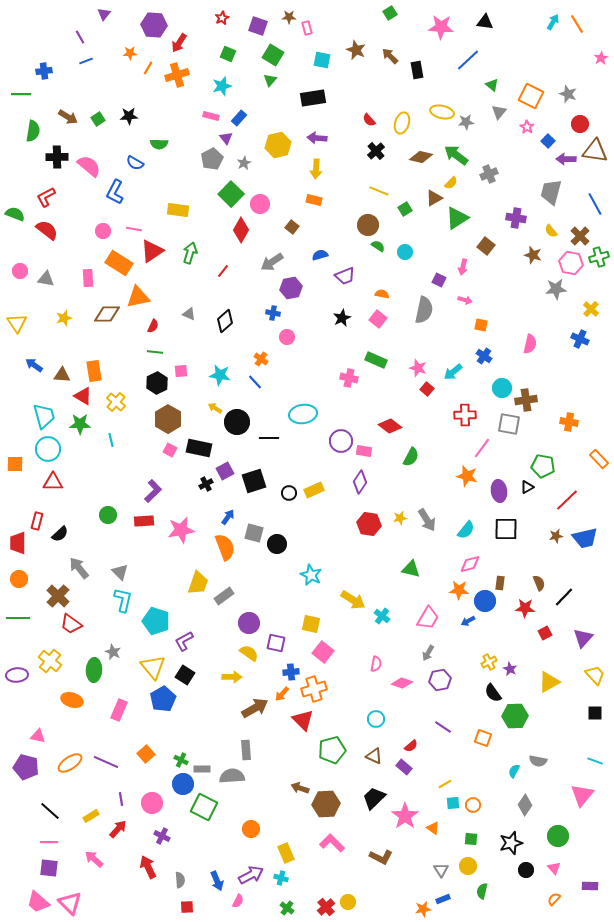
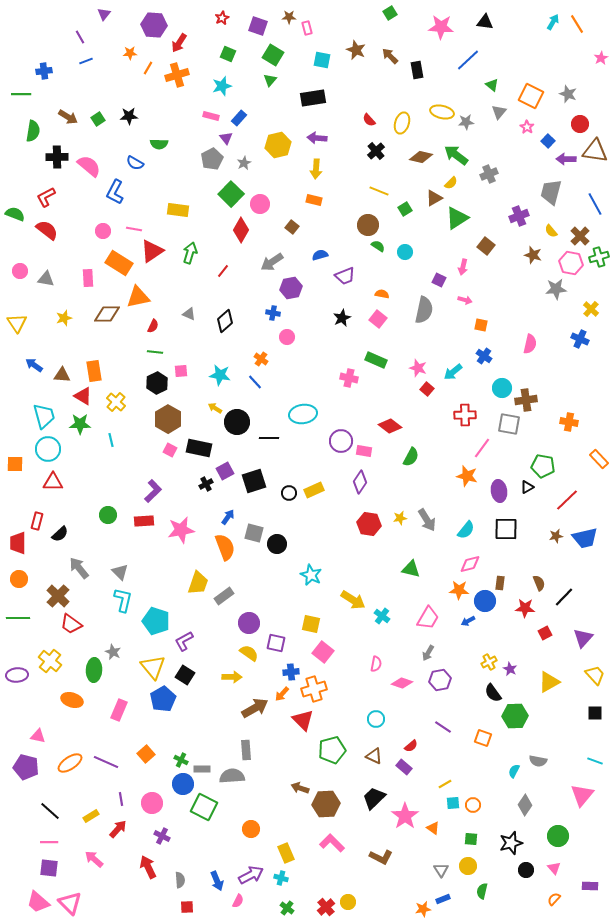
purple cross at (516, 218): moved 3 px right, 2 px up; rotated 30 degrees counterclockwise
